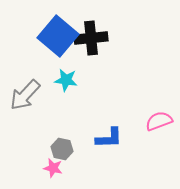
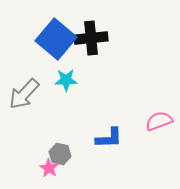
blue square: moved 2 px left, 3 px down
cyan star: rotated 10 degrees counterclockwise
gray arrow: moved 1 px left, 1 px up
gray hexagon: moved 2 px left, 5 px down
pink star: moved 4 px left; rotated 18 degrees clockwise
